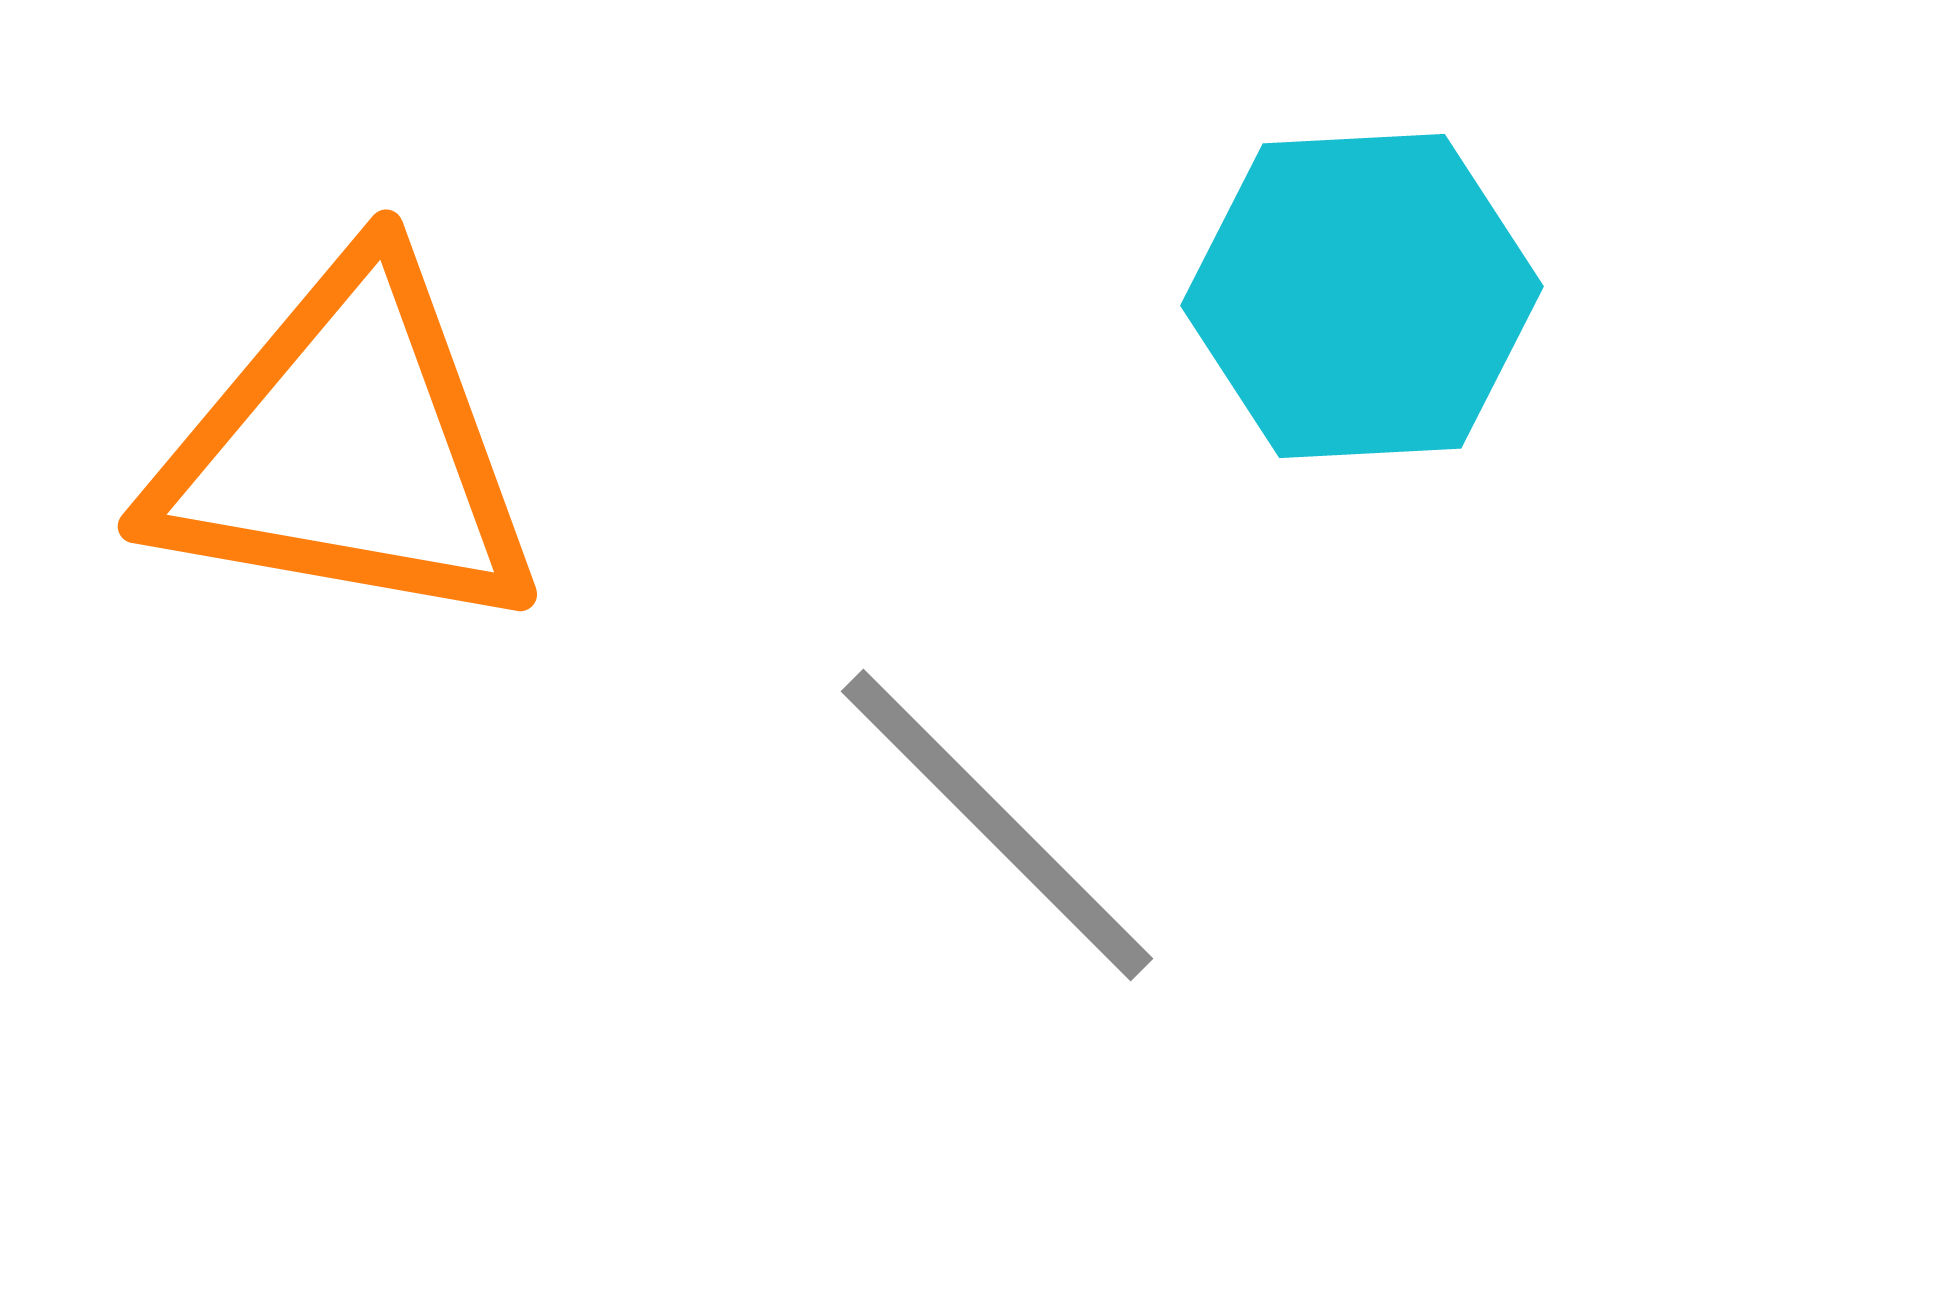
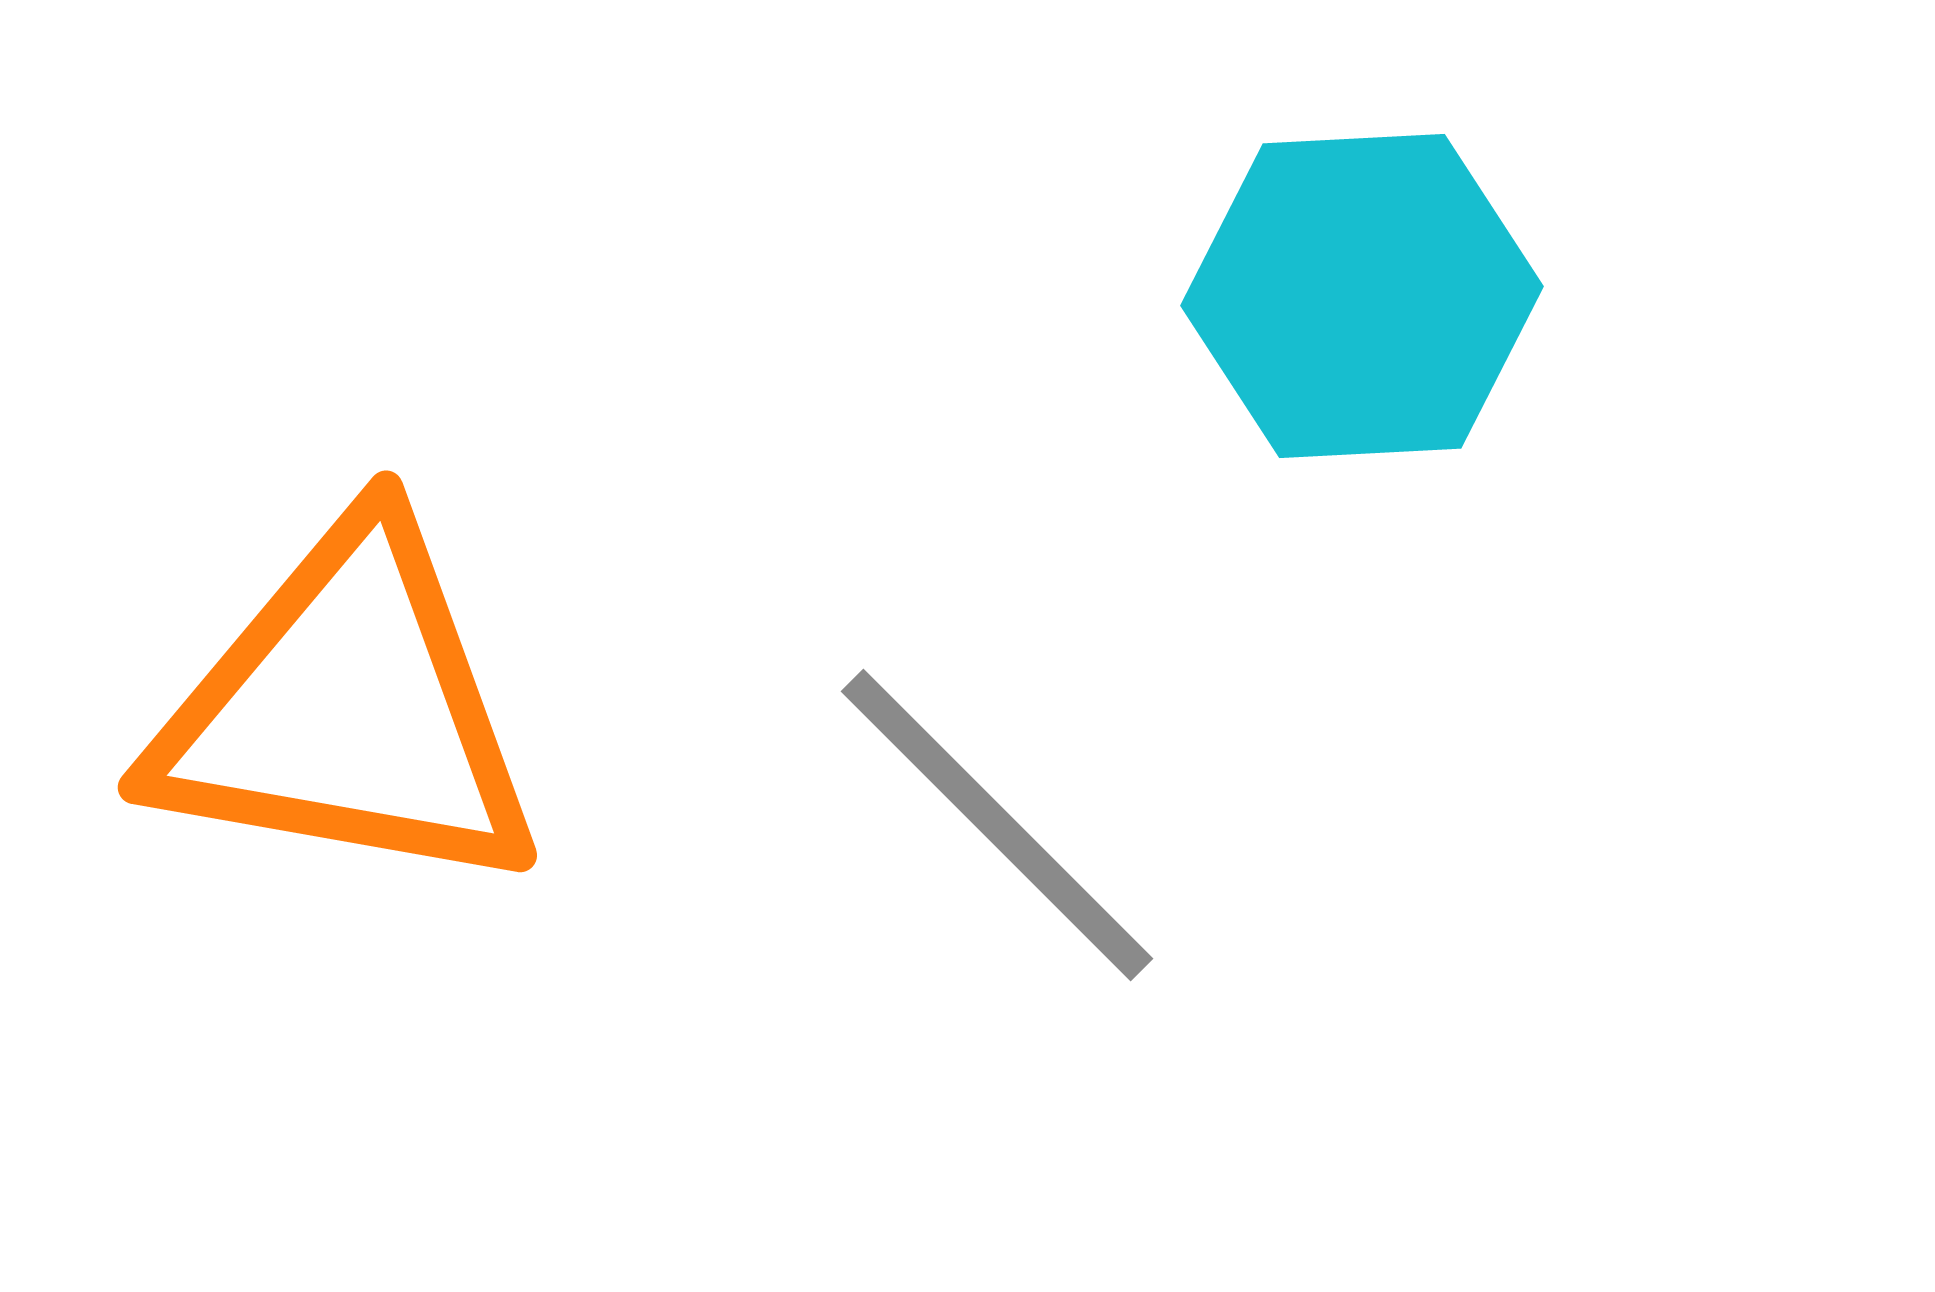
orange triangle: moved 261 px down
